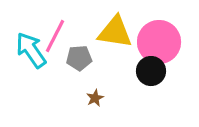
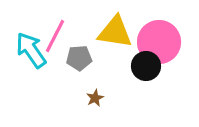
black circle: moved 5 px left, 5 px up
